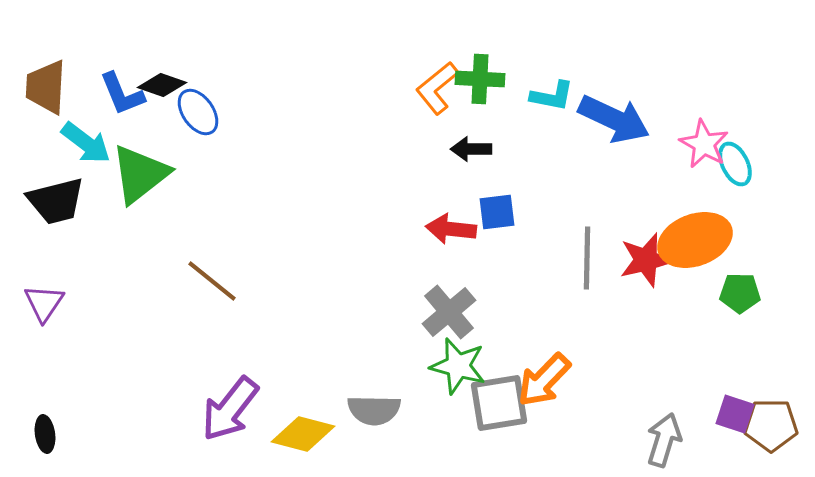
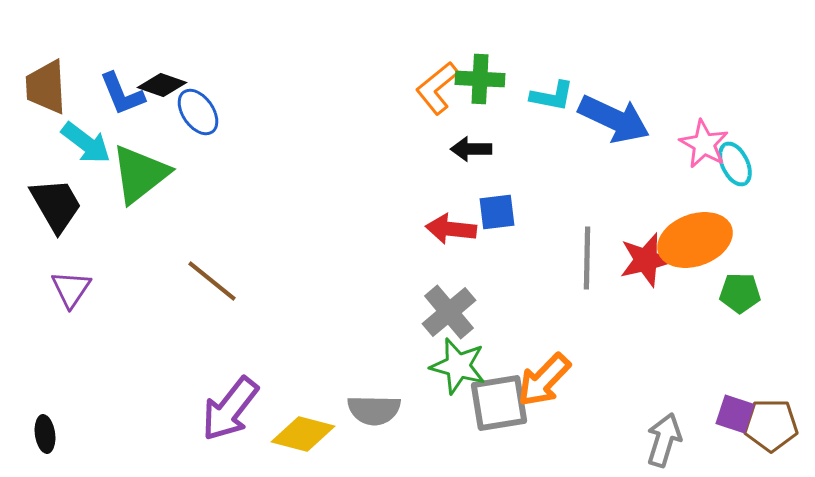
brown trapezoid: rotated 6 degrees counterclockwise
black trapezoid: moved 4 px down; rotated 106 degrees counterclockwise
purple triangle: moved 27 px right, 14 px up
